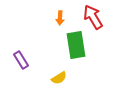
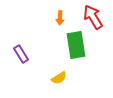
purple rectangle: moved 6 px up
